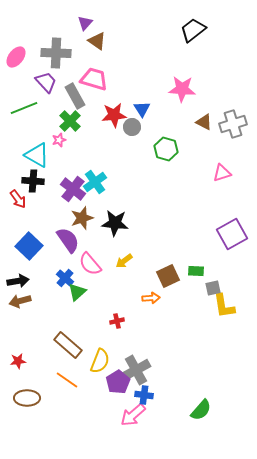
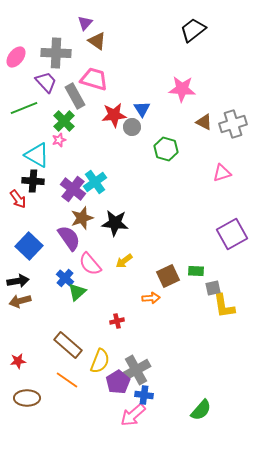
green cross at (70, 121): moved 6 px left
purple semicircle at (68, 240): moved 1 px right, 2 px up
